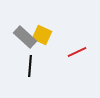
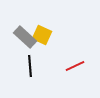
red line: moved 2 px left, 14 px down
black line: rotated 10 degrees counterclockwise
